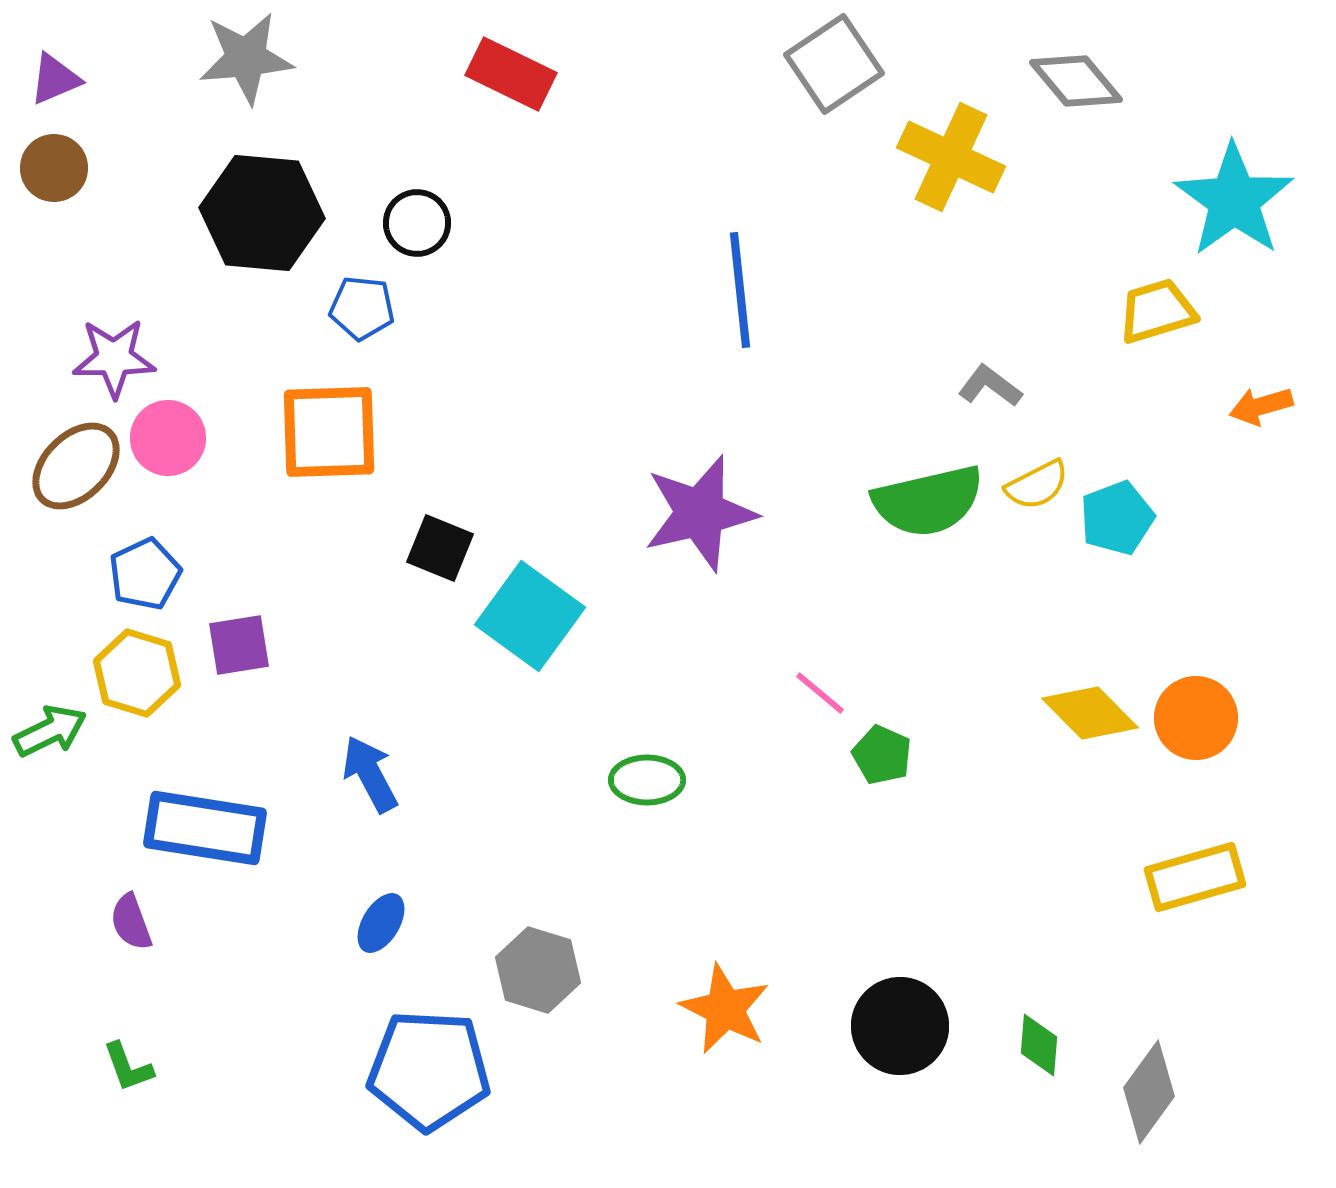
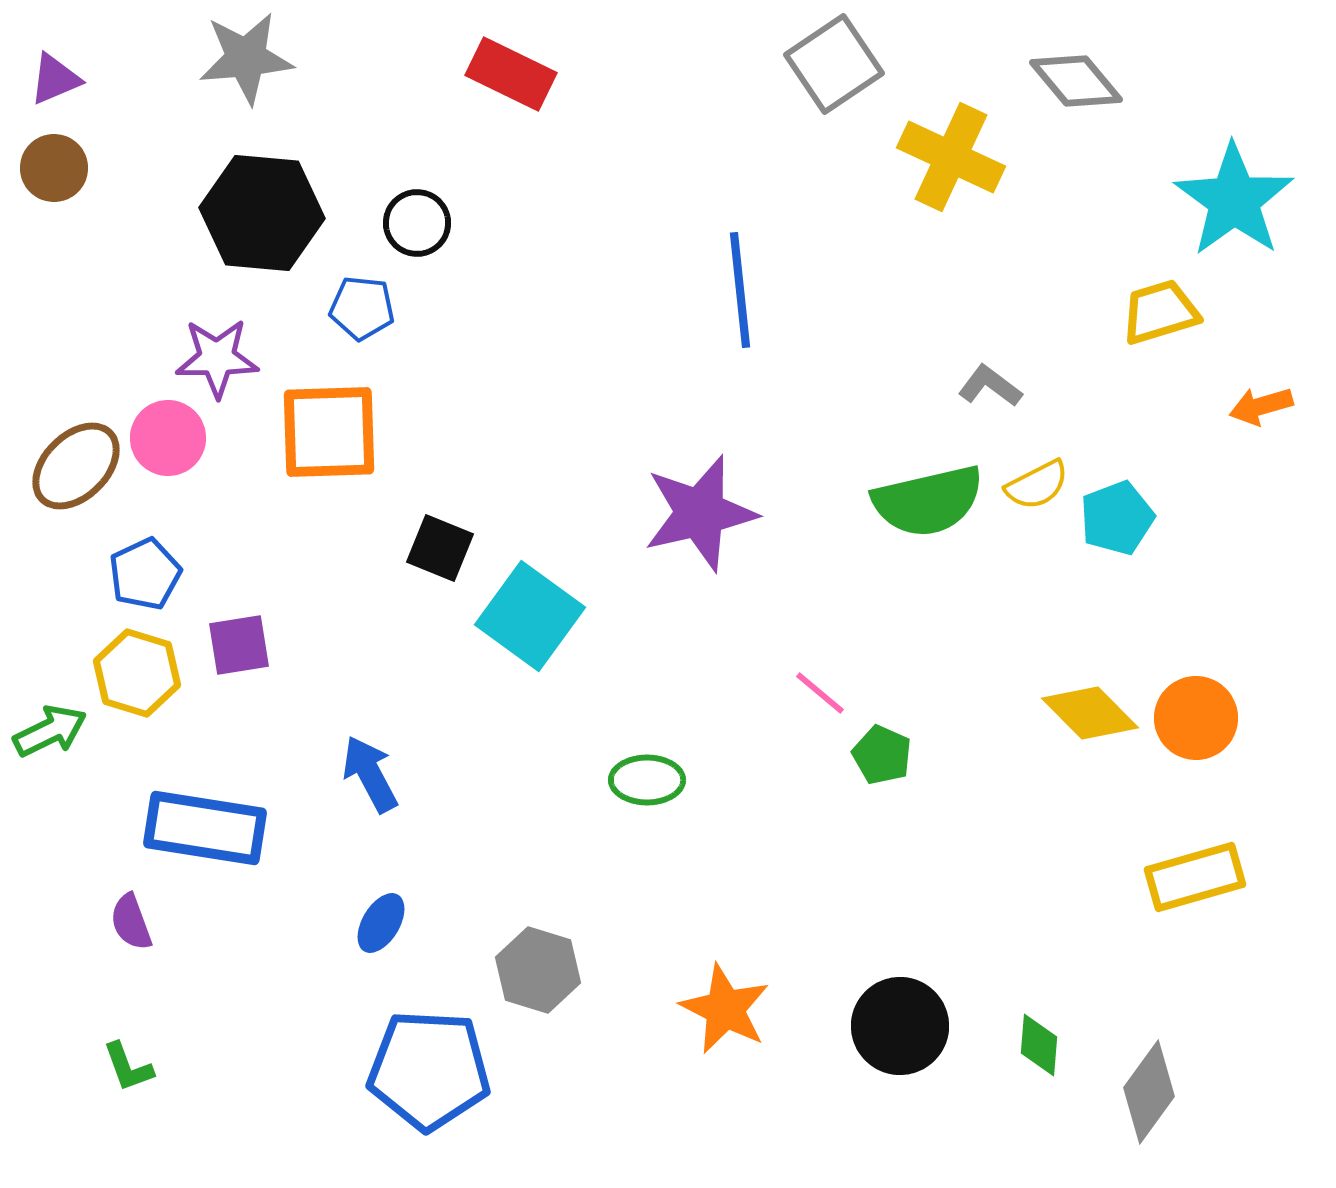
yellow trapezoid at (1157, 311): moved 3 px right, 1 px down
purple star at (114, 358): moved 103 px right
